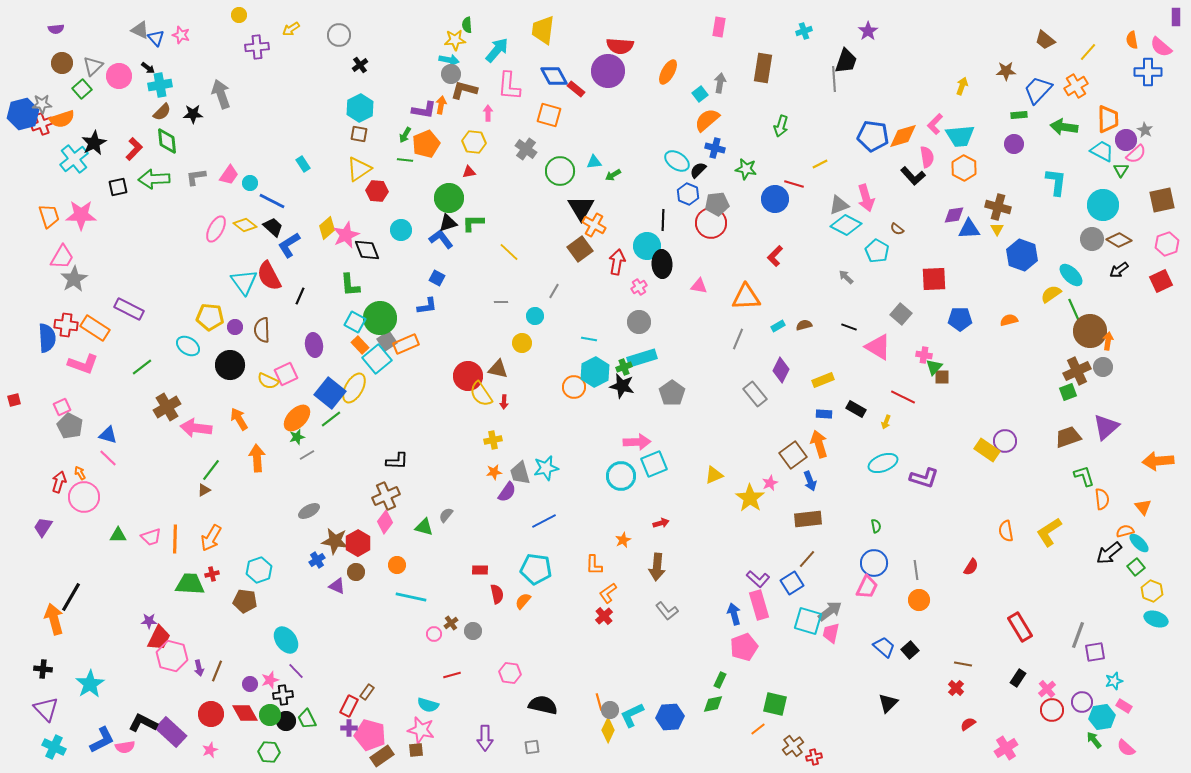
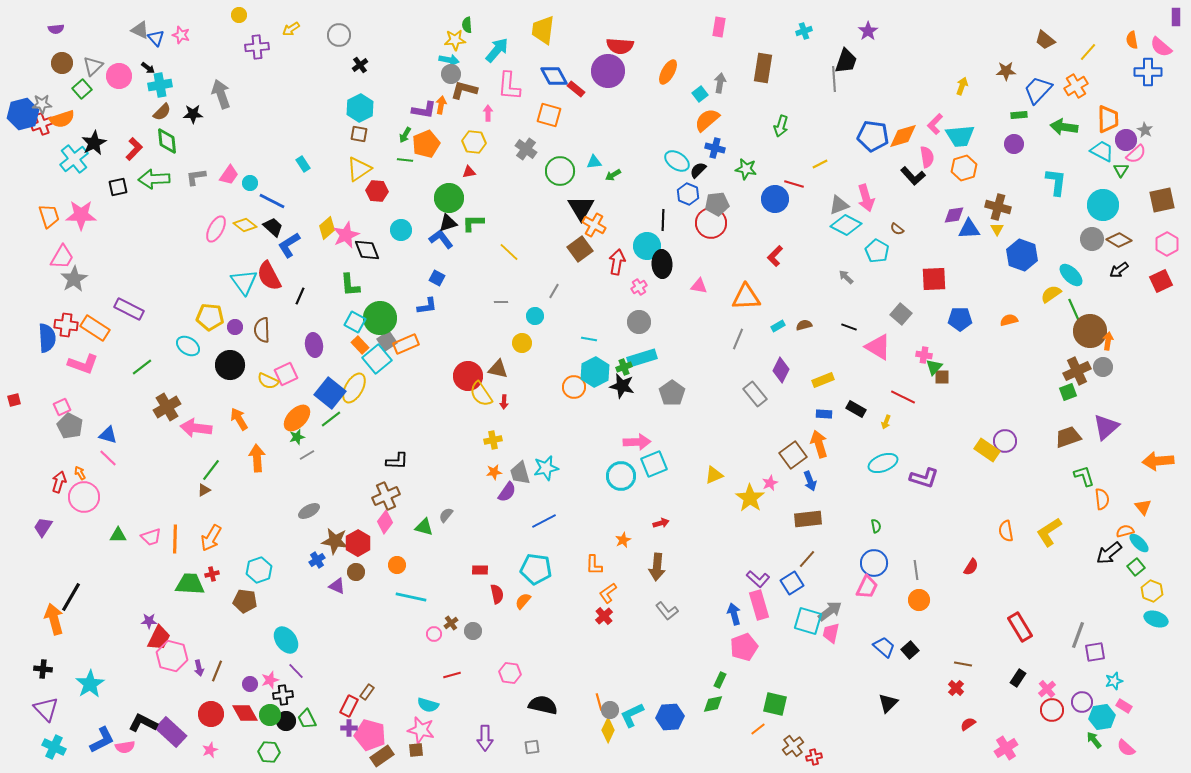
orange hexagon at (964, 168): rotated 15 degrees clockwise
pink hexagon at (1167, 244): rotated 10 degrees counterclockwise
